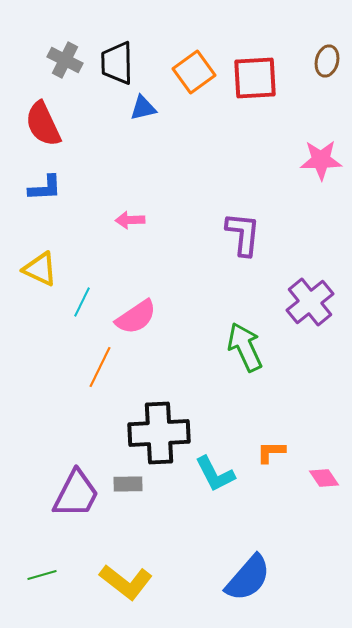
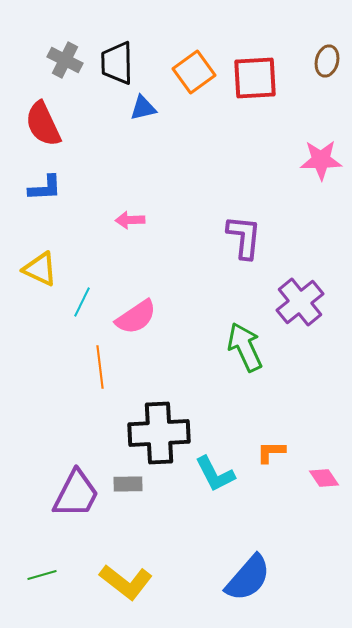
purple L-shape: moved 1 px right, 3 px down
purple cross: moved 10 px left
orange line: rotated 33 degrees counterclockwise
